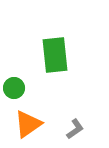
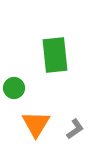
orange triangle: moved 8 px right; rotated 24 degrees counterclockwise
